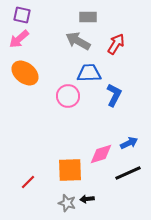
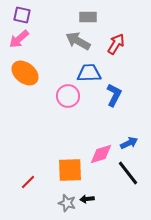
black line: rotated 76 degrees clockwise
